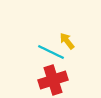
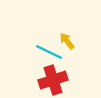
cyan line: moved 2 px left
